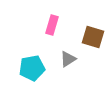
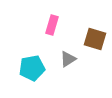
brown square: moved 2 px right, 2 px down
